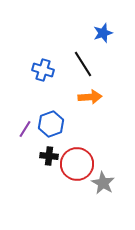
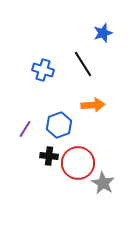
orange arrow: moved 3 px right, 8 px down
blue hexagon: moved 8 px right, 1 px down
red circle: moved 1 px right, 1 px up
